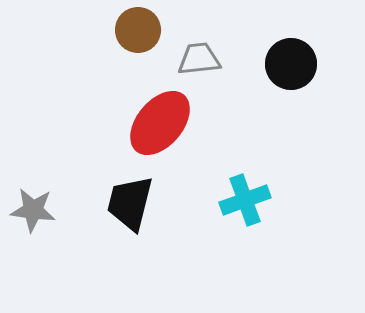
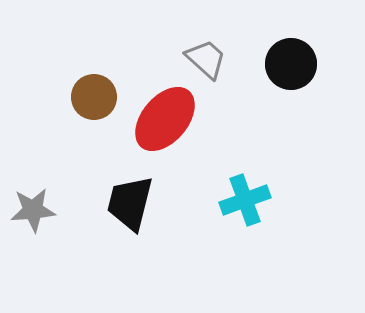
brown circle: moved 44 px left, 67 px down
gray trapezoid: moved 7 px right; rotated 48 degrees clockwise
red ellipse: moved 5 px right, 4 px up
gray star: rotated 12 degrees counterclockwise
